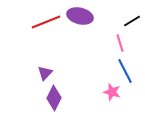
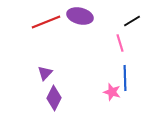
blue line: moved 7 px down; rotated 25 degrees clockwise
